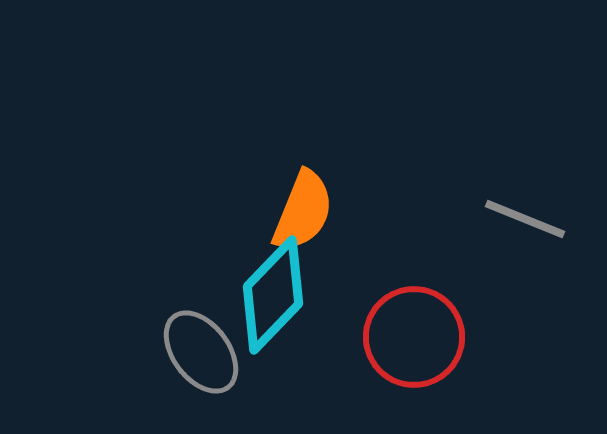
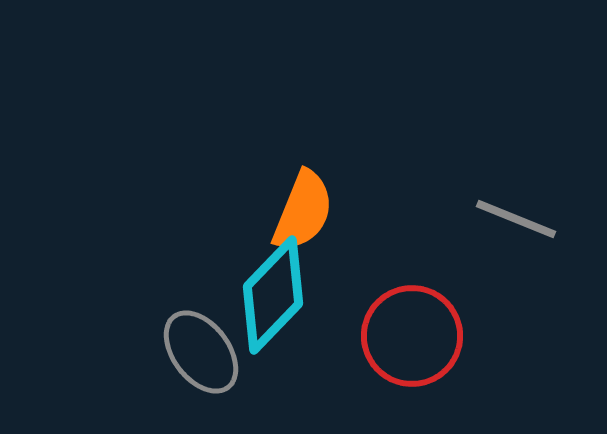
gray line: moved 9 px left
red circle: moved 2 px left, 1 px up
